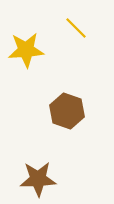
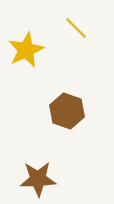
yellow star: rotated 21 degrees counterclockwise
